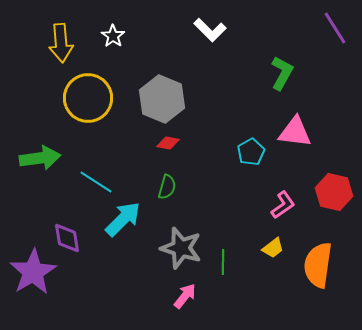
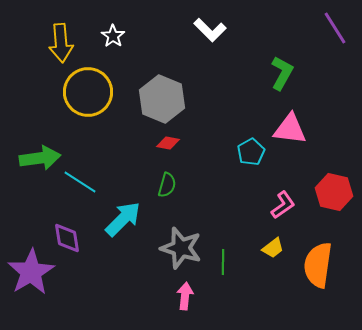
yellow circle: moved 6 px up
pink triangle: moved 5 px left, 3 px up
cyan line: moved 16 px left
green semicircle: moved 2 px up
purple star: moved 2 px left
pink arrow: rotated 32 degrees counterclockwise
